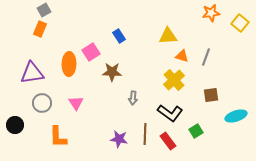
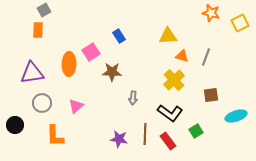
orange star: rotated 24 degrees clockwise
yellow square: rotated 24 degrees clockwise
orange rectangle: moved 2 px left, 1 px down; rotated 21 degrees counterclockwise
pink triangle: moved 3 px down; rotated 21 degrees clockwise
orange L-shape: moved 3 px left, 1 px up
